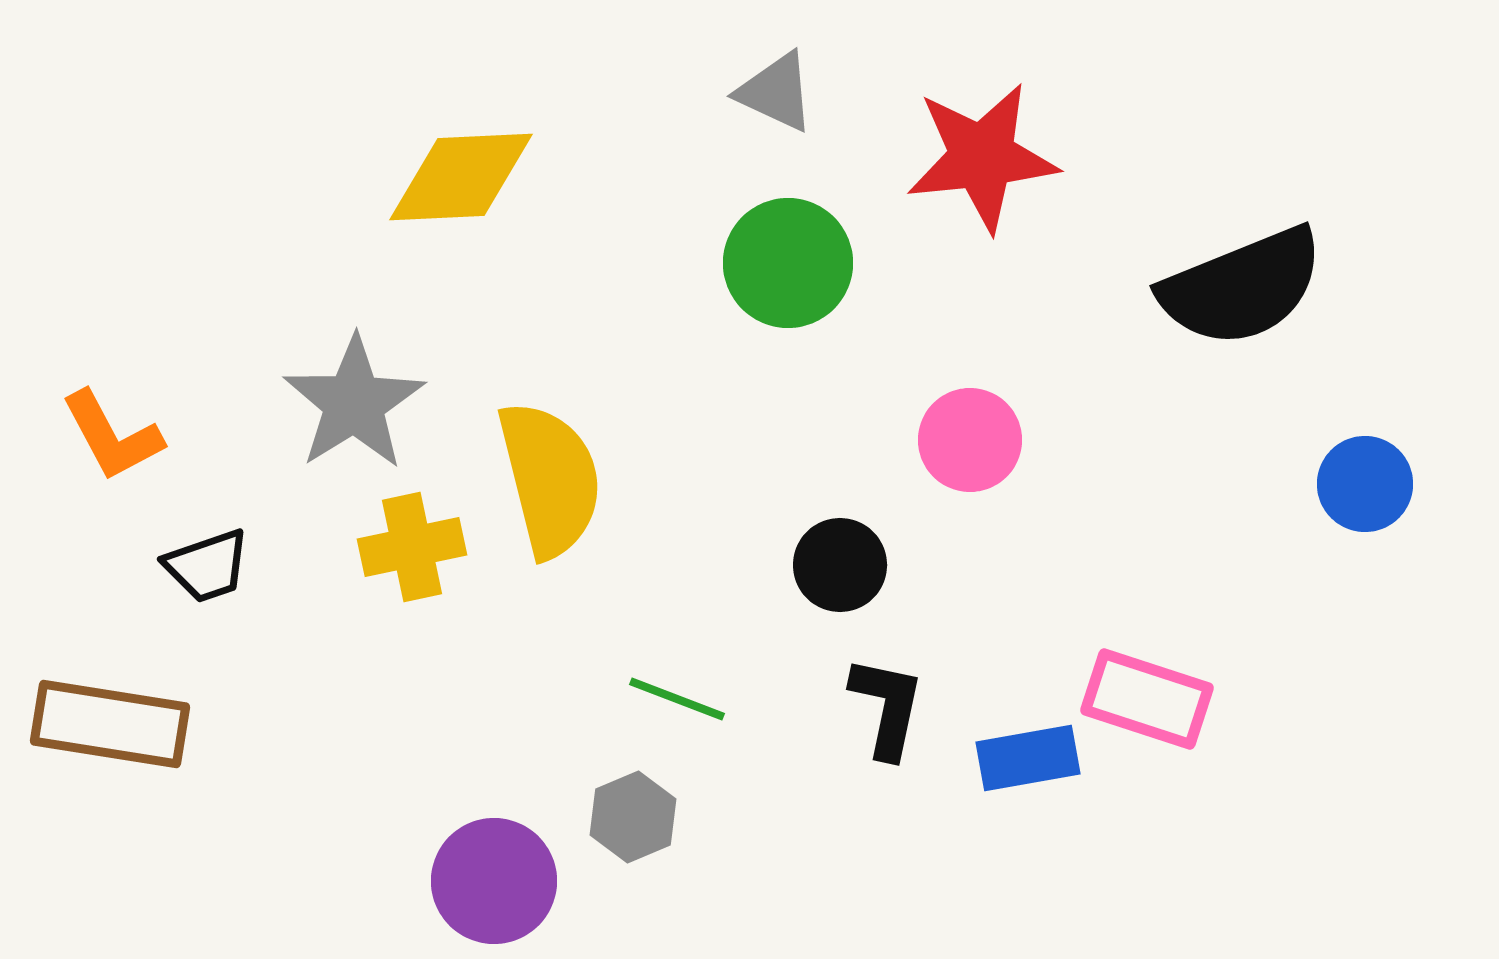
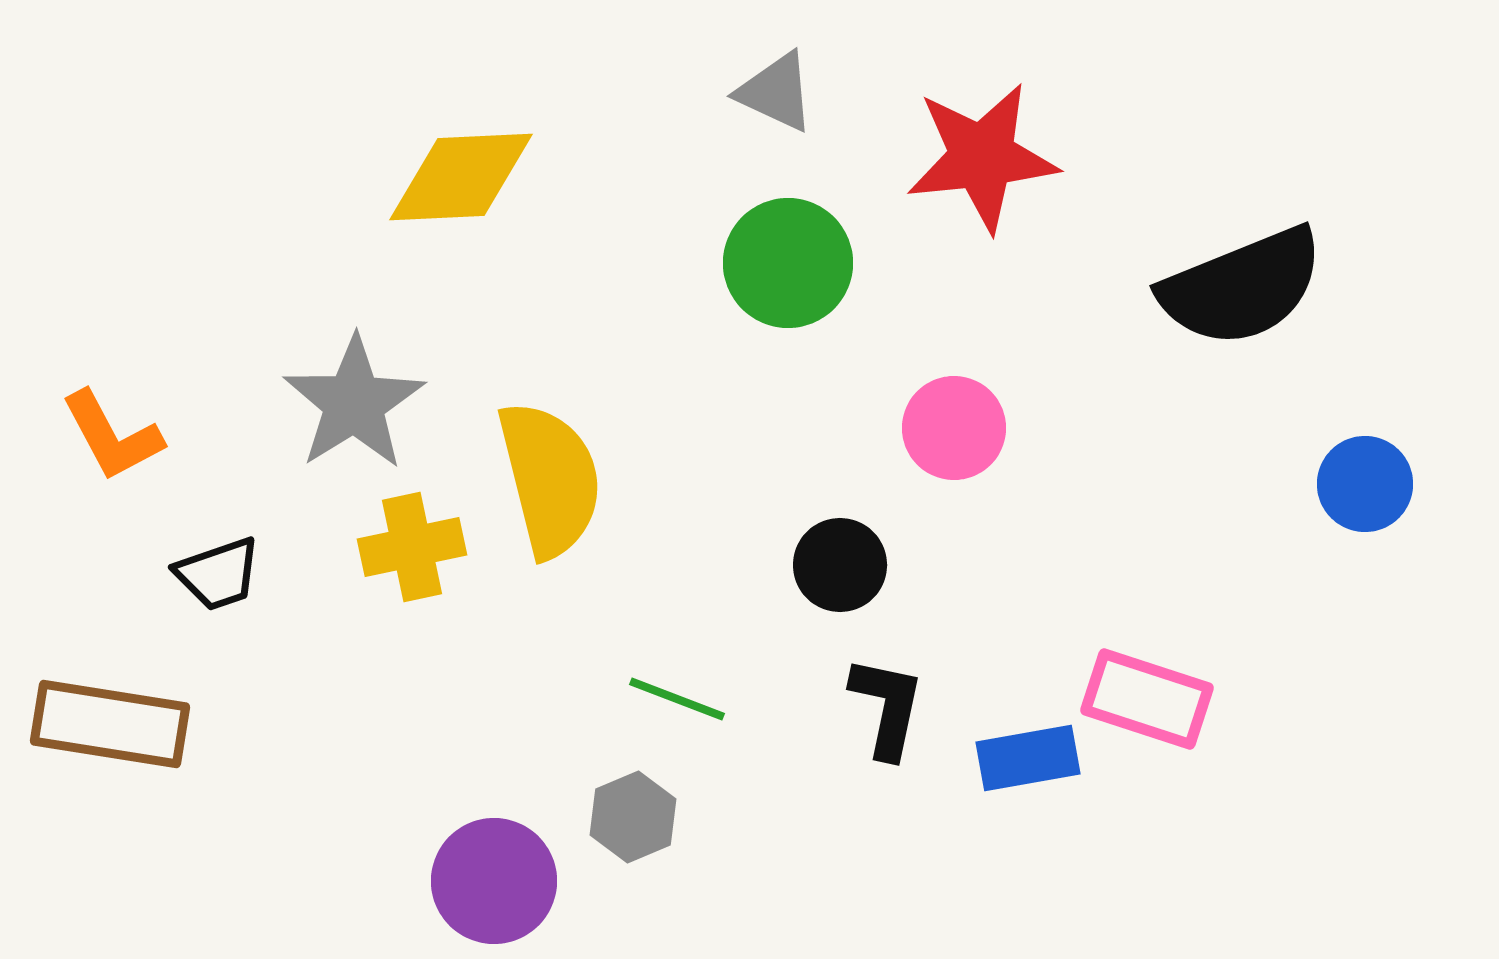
pink circle: moved 16 px left, 12 px up
black trapezoid: moved 11 px right, 8 px down
